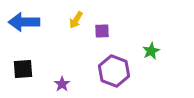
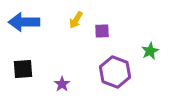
green star: moved 1 px left
purple hexagon: moved 1 px right, 1 px down
